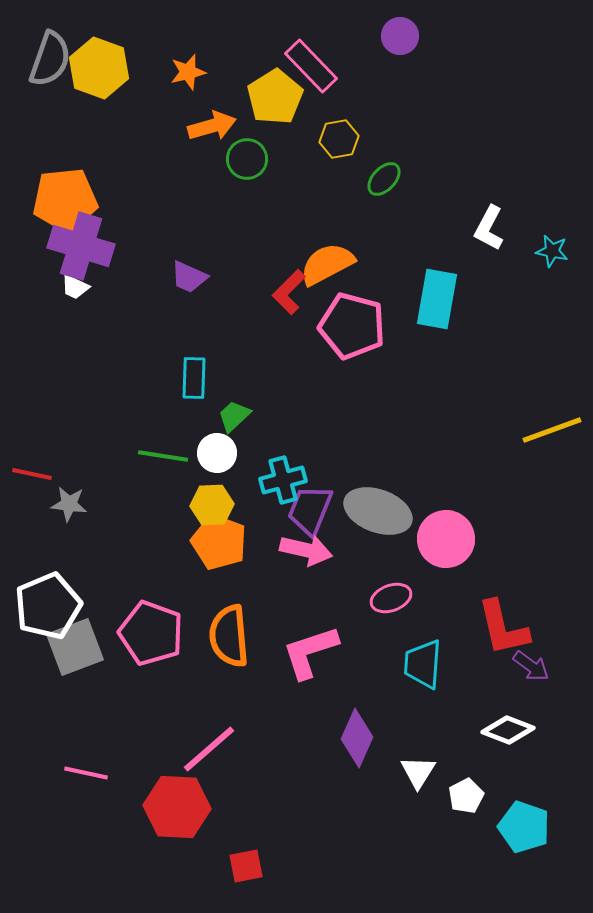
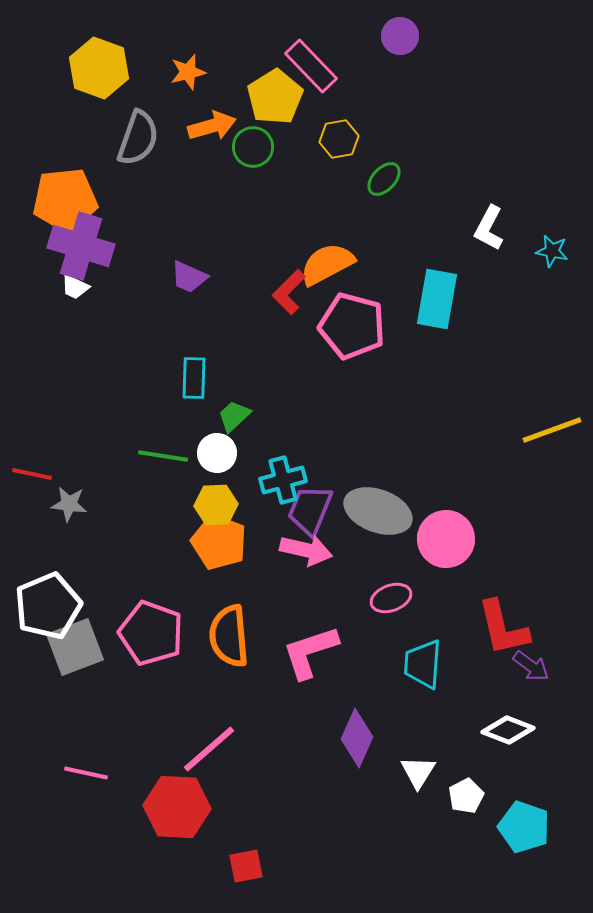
gray semicircle at (50, 59): moved 88 px right, 79 px down
green circle at (247, 159): moved 6 px right, 12 px up
yellow hexagon at (212, 505): moved 4 px right
